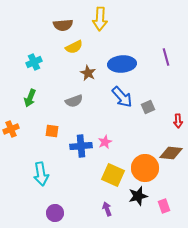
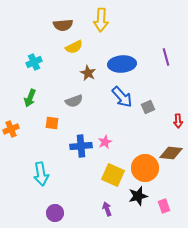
yellow arrow: moved 1 px right, 1 px down
orange square: moved 8 px up
